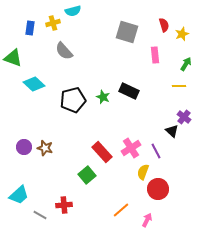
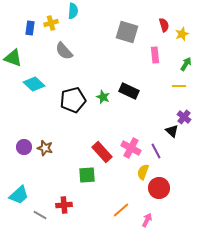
cyan semicircle: rotated 70 degrees counterclockwise
yellow cross: moved 2 px left
pink cross: rotated 30 degrees counterclockwise
green square: rotated 36 degrees clockwise
red circle: moved 1 px right, 1 px up
